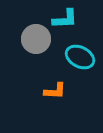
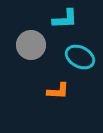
gray circle: moved 5 px left, 6 px down
orange L-shape: moved 3 px right
